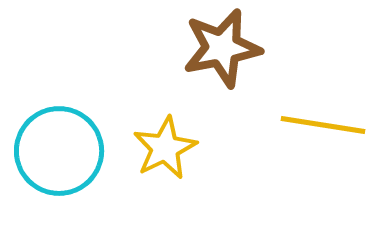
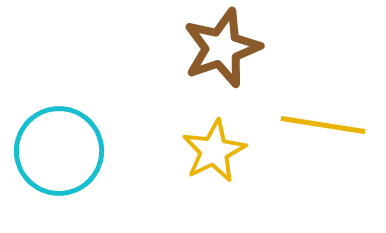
brown star: rotated 8 degrees counterclockwise
yellow star: moved 49 px right, 3 px down
